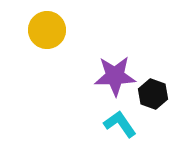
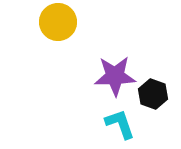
yellow circle: moved 11 px right, 8 px up
cyan L-shape: rotated 16 degrees clockwise
